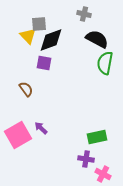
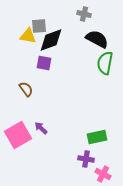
gray square: moved 2 px down
yellow triangle: rotated 36 degrees counterclockwise
